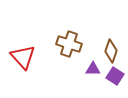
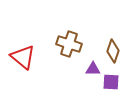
brown diamond: moved 2 px right
red triangle: rotated 8 degrees counterclockwise
purple square: moved 4 px left, 6 px down; rotated 30 degrees counterclockwise
